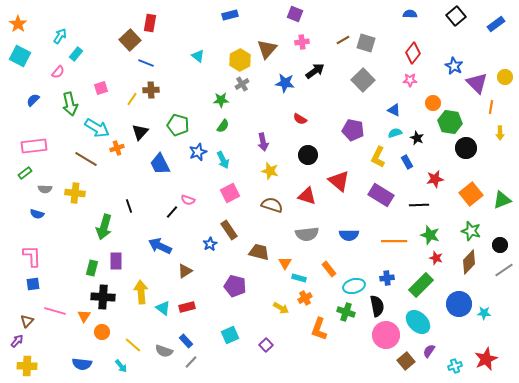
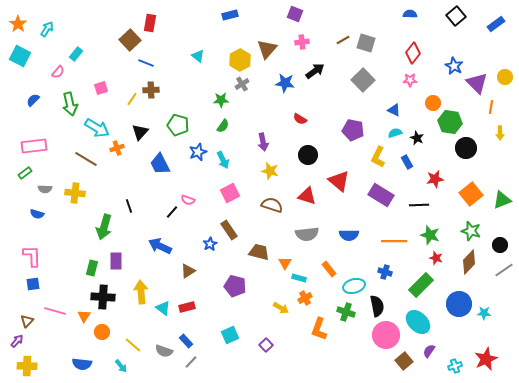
cyan arrow at (60, 36): moved 13 px left, 7 px up
brown triangle at (185, 271): moved 3 px right
blue cross at (387, 278): moved 2 px left, 6 px up; rotated 24 degrees clockwise
brown square at (406, 361): moved 2 px left
